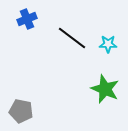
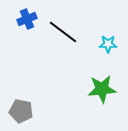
black line: moved 9 px left, 6 px up
green star: moved 3 px left; rotated 28 degrees counterclockwise
